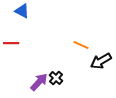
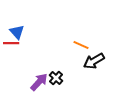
blue triangle: moved 5 px left, 21 px down; rotated 21 degrees clockwise
black arrow: moved 7 px left
